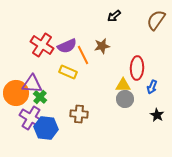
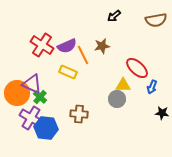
brown semicircle: rotated 135 degrees counterclockwise
red ellipse: rotated 50 degrees counterclockwise
purple triangle: rotated 20 degrees clockwise
orange circle: moved 1 px right
gray circle: moved 8 px left
black star: moved 5 px right, 2 px up; rotated 24 degrees counterclockwise
